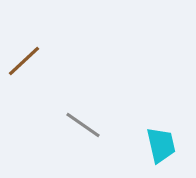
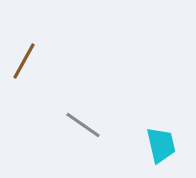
brown line: rotated 18 degrees counterclockwise
